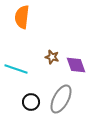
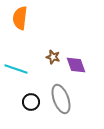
orange semicircle: moved 2 px left, 1 px down
brown star: moved 1 px right
gray ellipse: rotated 48 degrees counterclockwise
